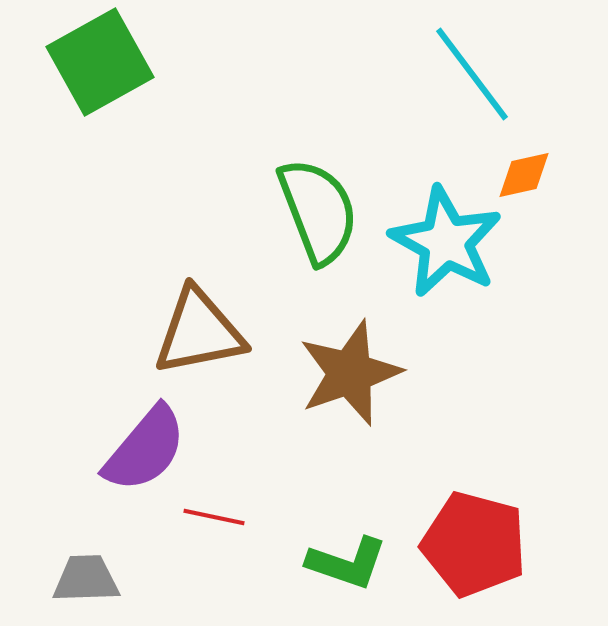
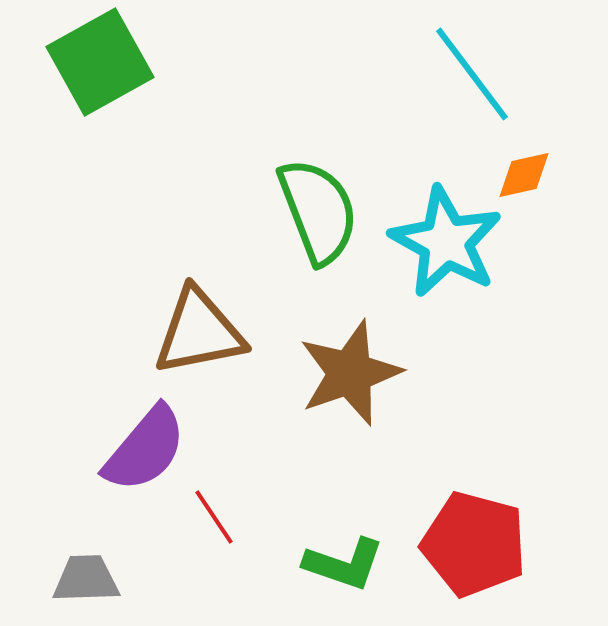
red line: rotated 44 degrees clockwise
green L-shape: moved 3 px left, 1 px down
